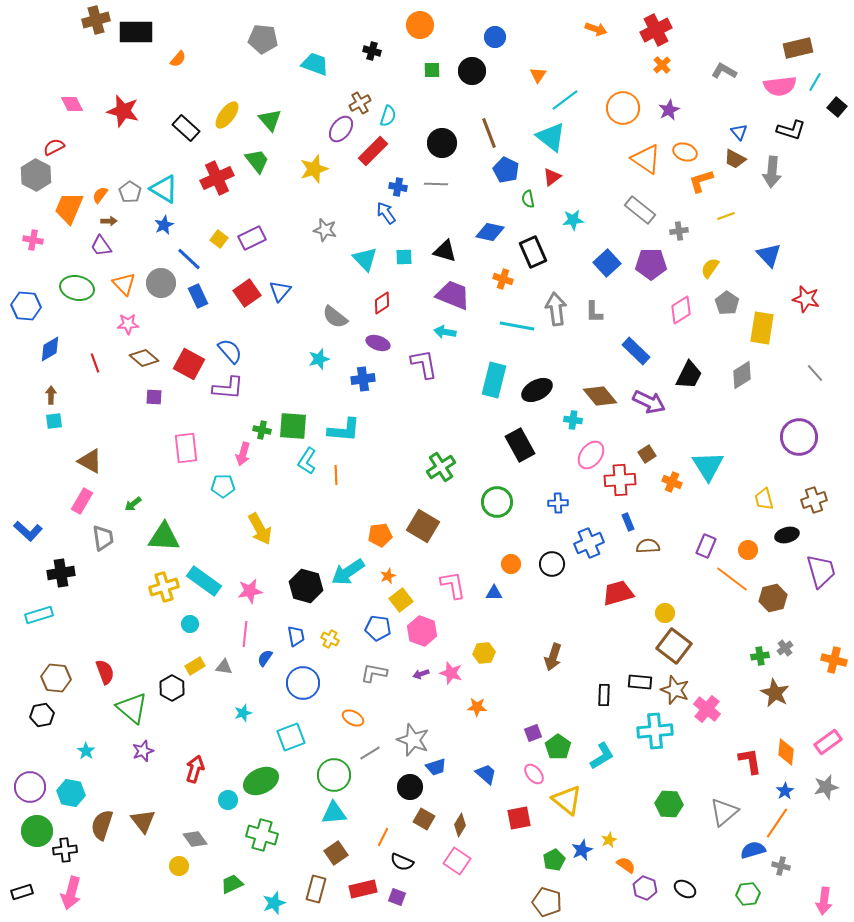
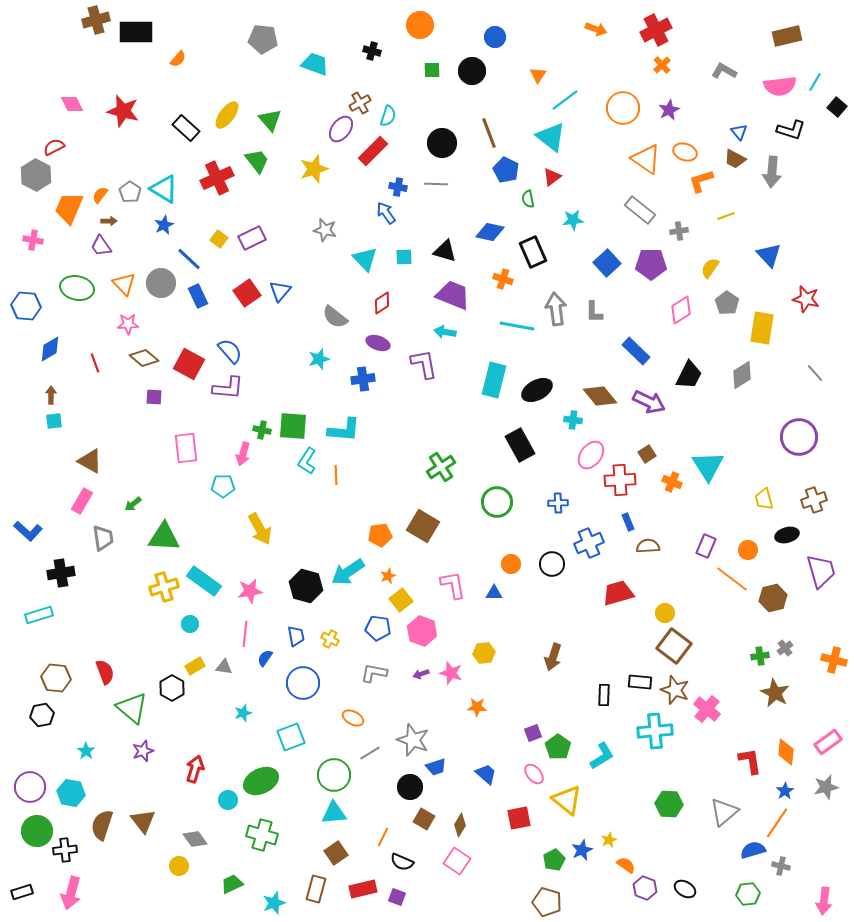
brown rectangle at (798, 48): moved 11 px left, 12 px up
